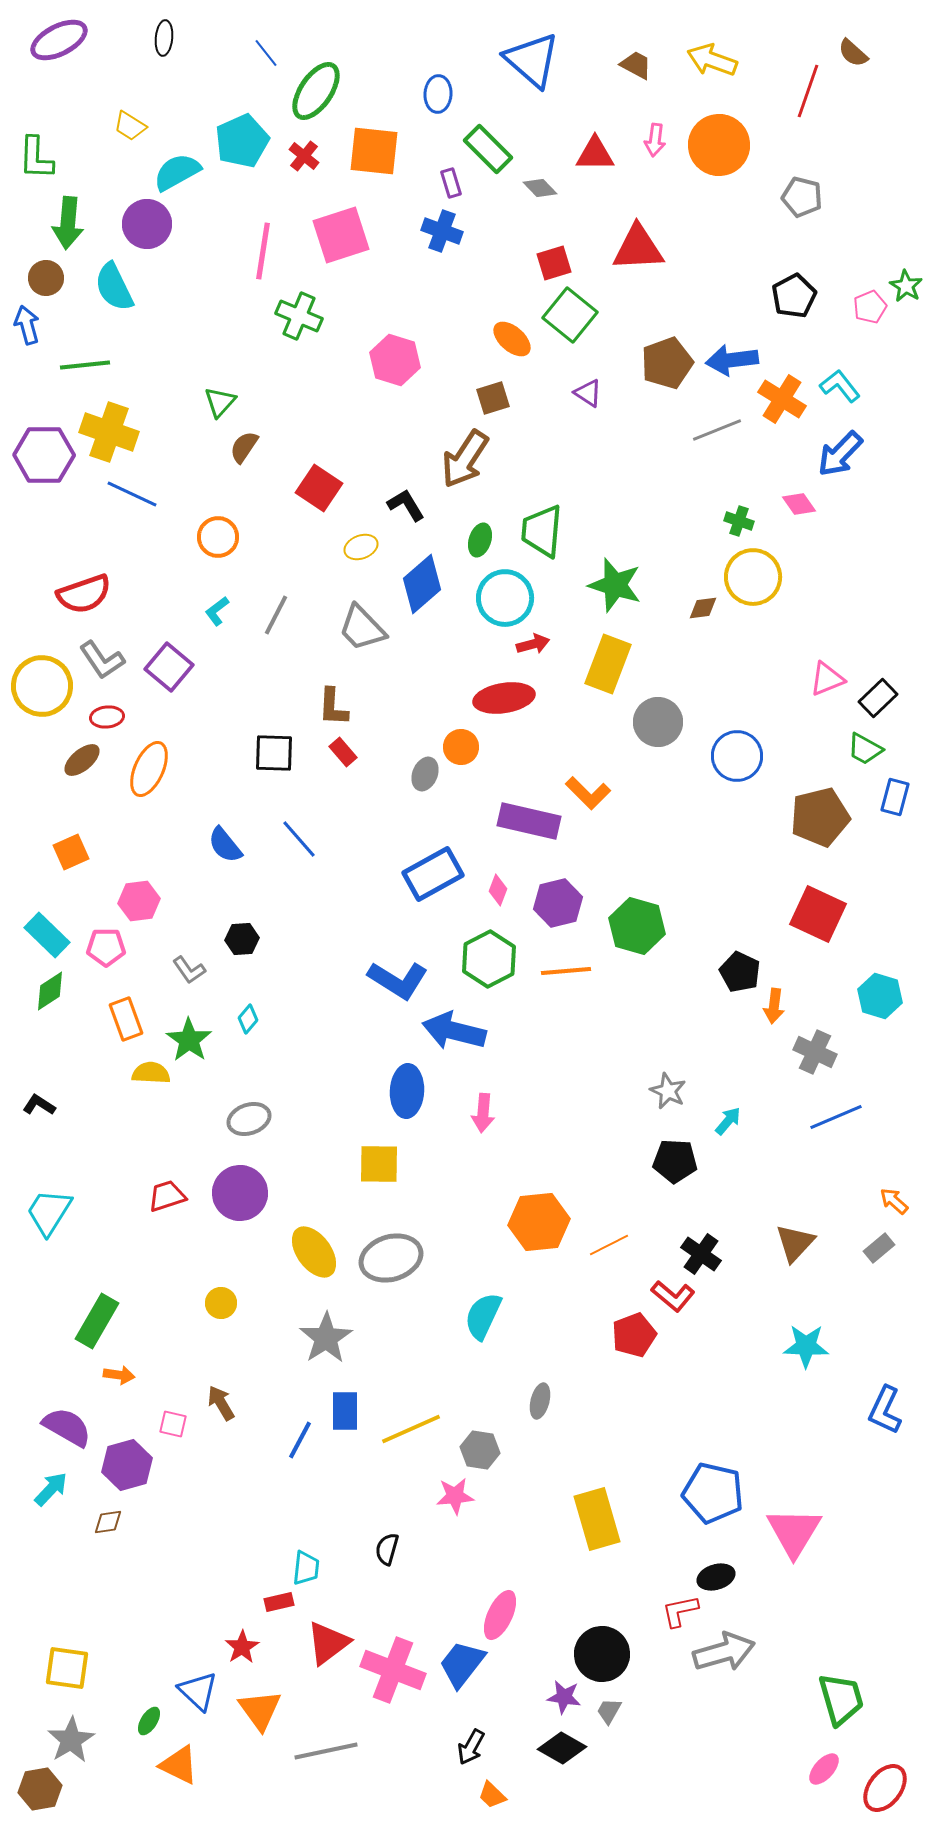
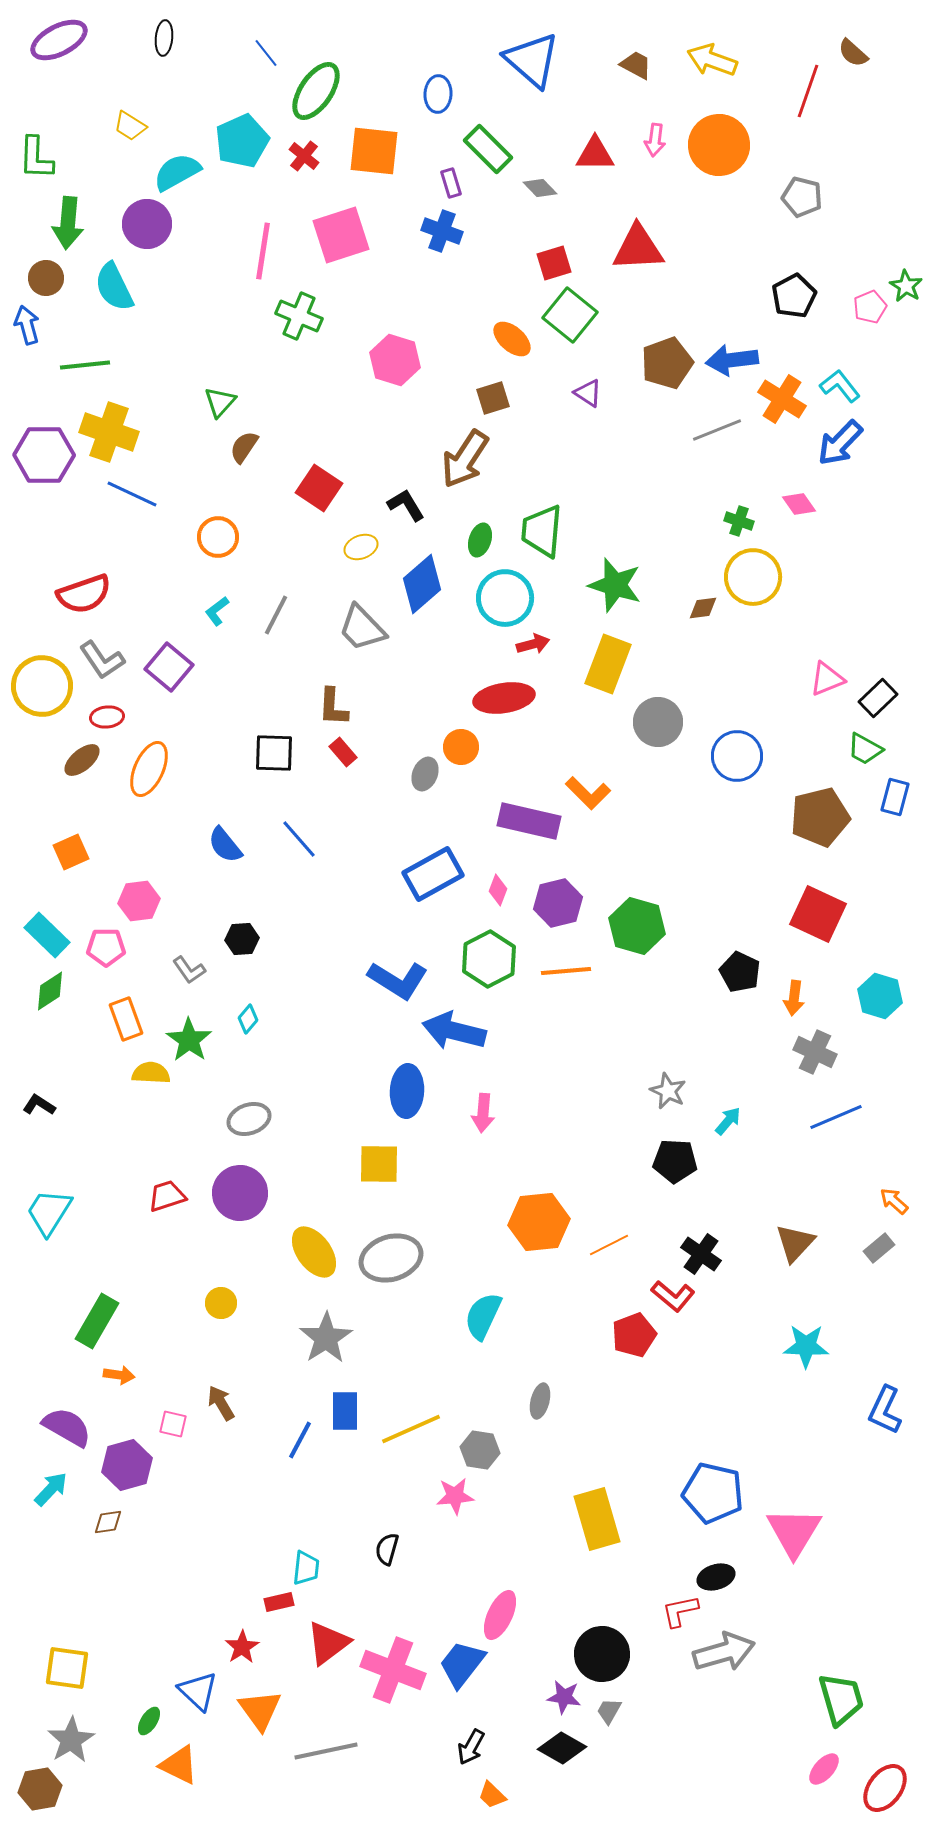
blue arrow at (840, 454): moved 11 px up
orange arrow at (774, 1006): moved 20 px right, 8 px up
